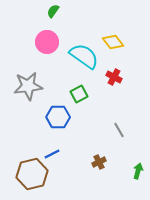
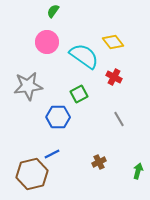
gray line: moved 11 px up
